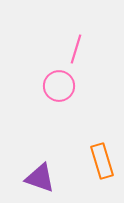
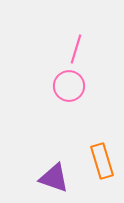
pink circle: moved 10 px right
purple triangle: moved 14 px right
